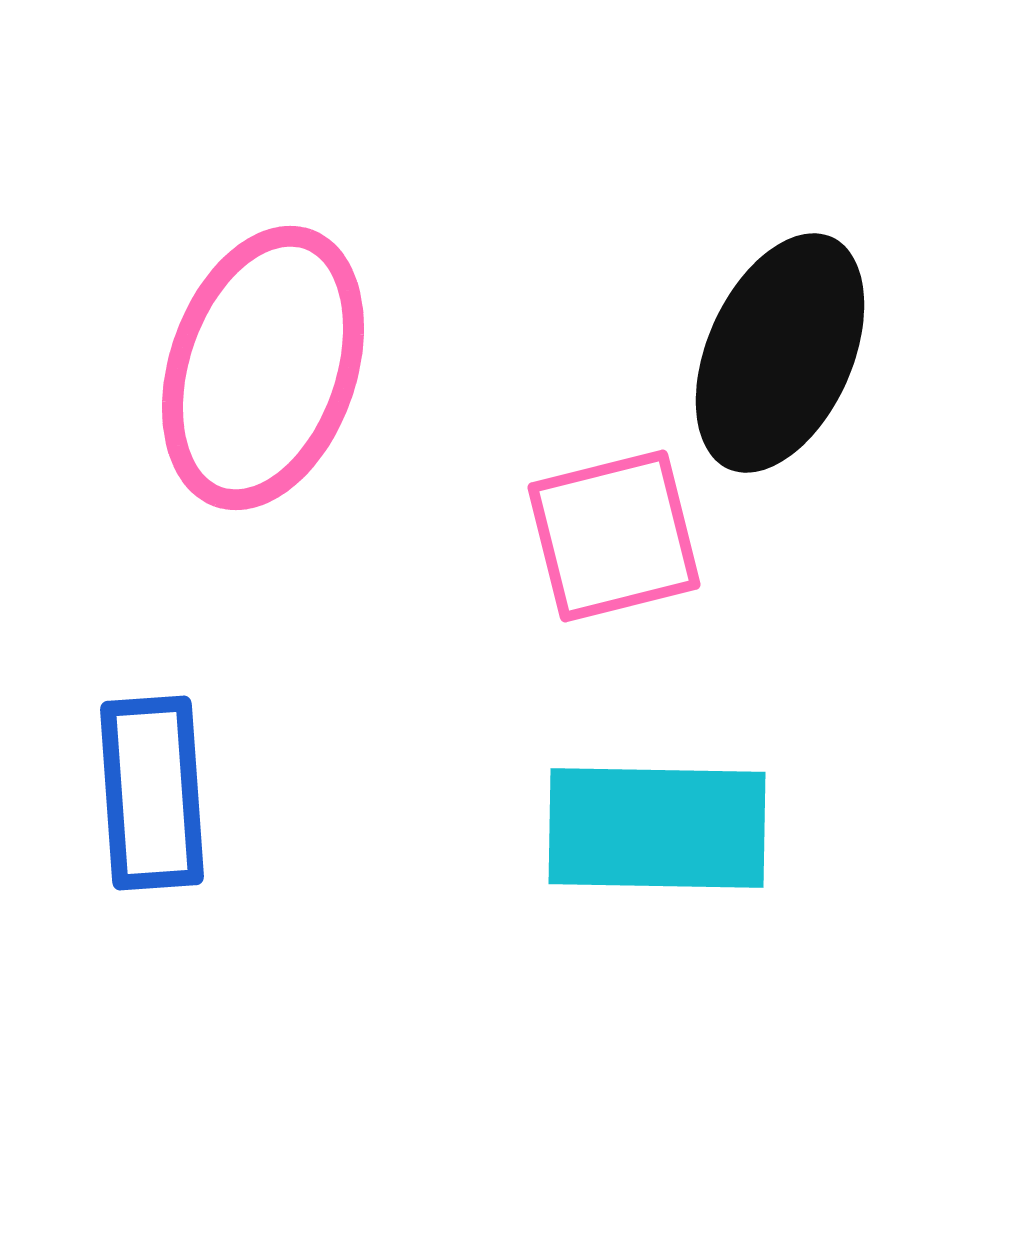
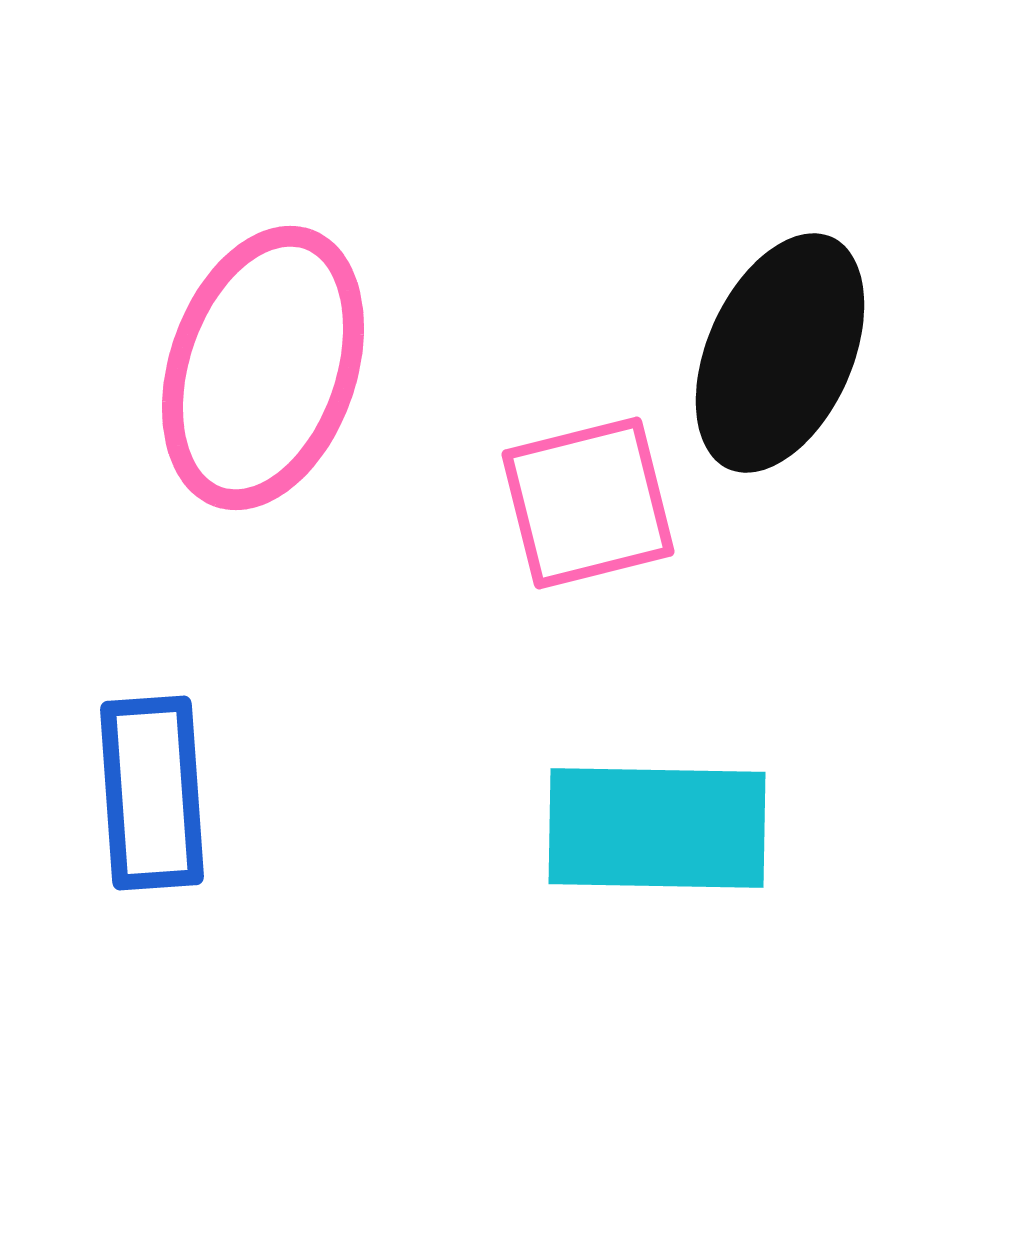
pink square: moved 26 px left, 33 px up
